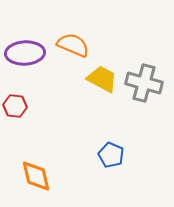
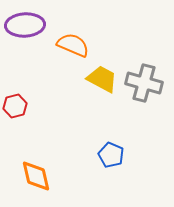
purple ellipse: moved 28 px up
red hexagon: rotated 20 degrees counterclockwise
